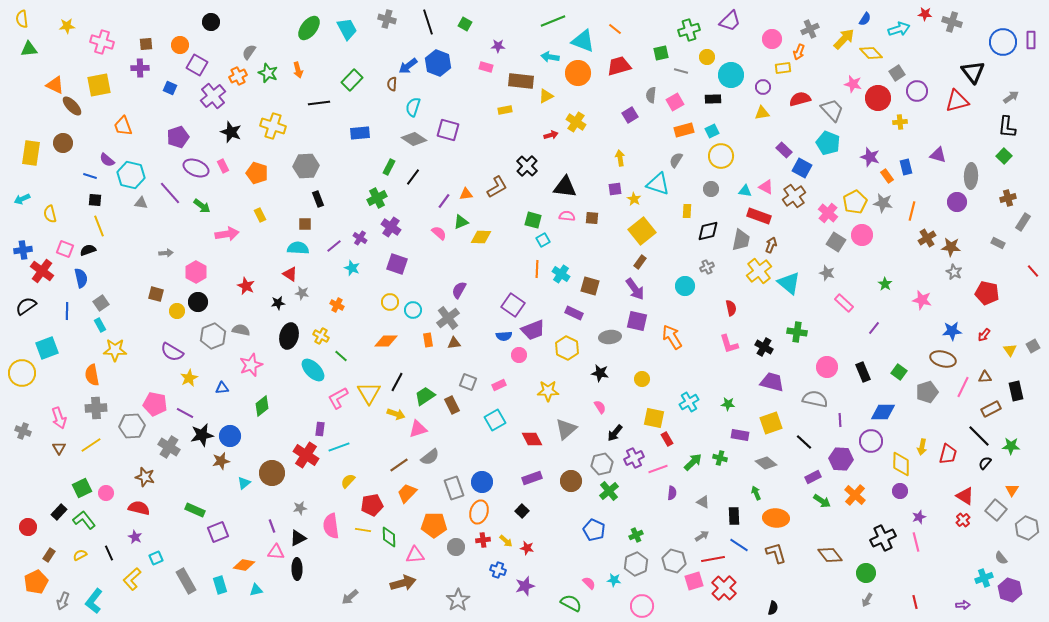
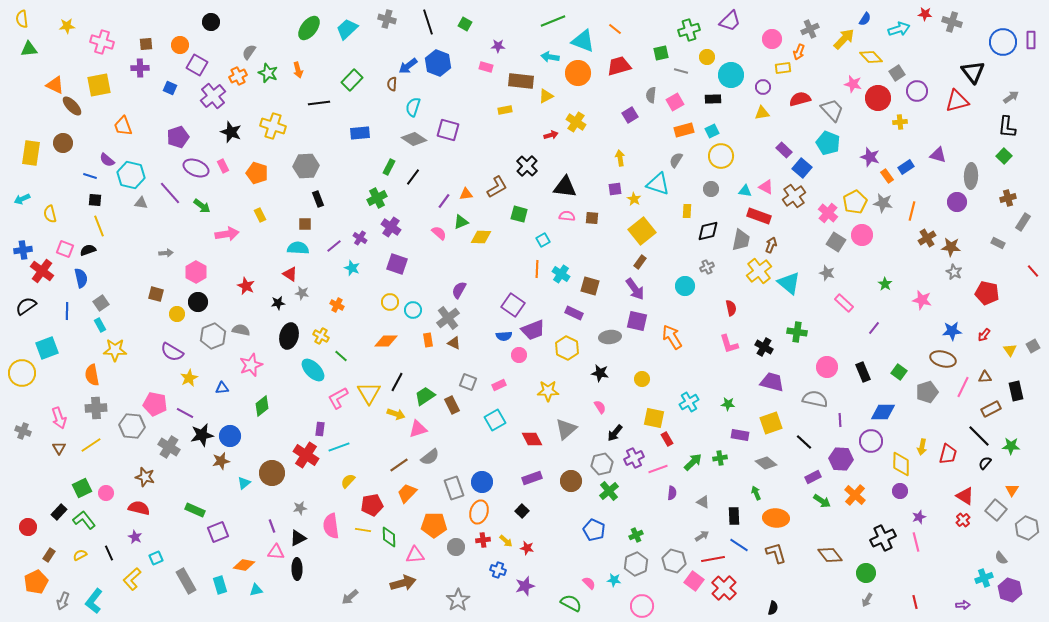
cyan trapezoid at (347, 29): rotated 105 degrees counterclockwise
yellow diamond at (871, 53): moved 4 px down
blue rectangle at (906, 167): rotated 70 degrees clockwise
blue square at (802, 168): rotated 12 degrees clockwise
green square at (533, 220): moved 14 px left, 6 px up
yellow circle at (177, 311): moved 3 px down
brown triangle at (454, 343): rotated 32 degrees clockwise
gray hexagon at (132, 426): rotated 10 degrees clockwise
green cross at (720, 458): rotated 24 degrees counterclockwise
pink square at (694, 581): rotated 36 degrees counterclockwise
